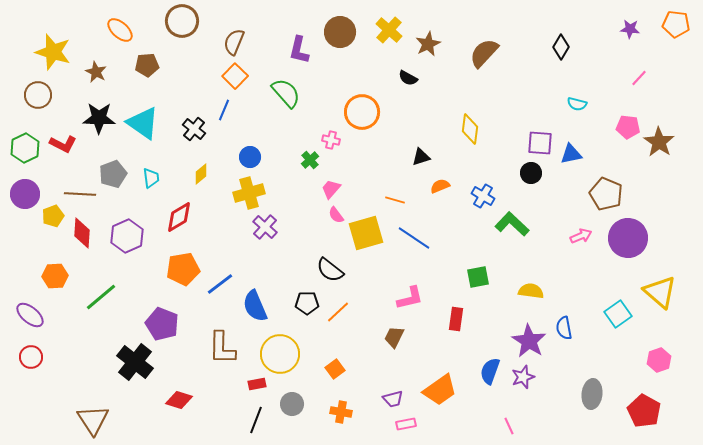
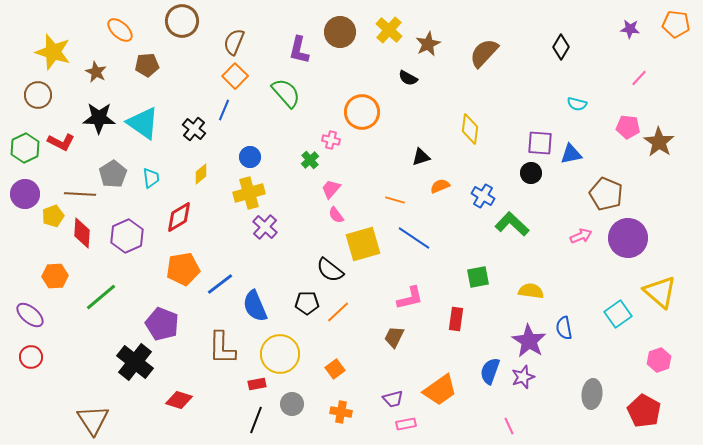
red L-shape at (63, 144): moved 2 px left, 2 px up
gray pentagon at (113, 174): rotated 12 degrees counterclockwise
yellow square at (366, 233): moved 3 px left, 11 px down
